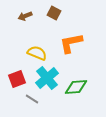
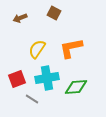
brown arrow: moved 5 px left, 2 px down
orange L-shape: moved 5 px down
yellow semicircle: moved 4 px up; rotated 78 degrees counterclockwise
cyan cross: rotated 30 degrees clockwise
